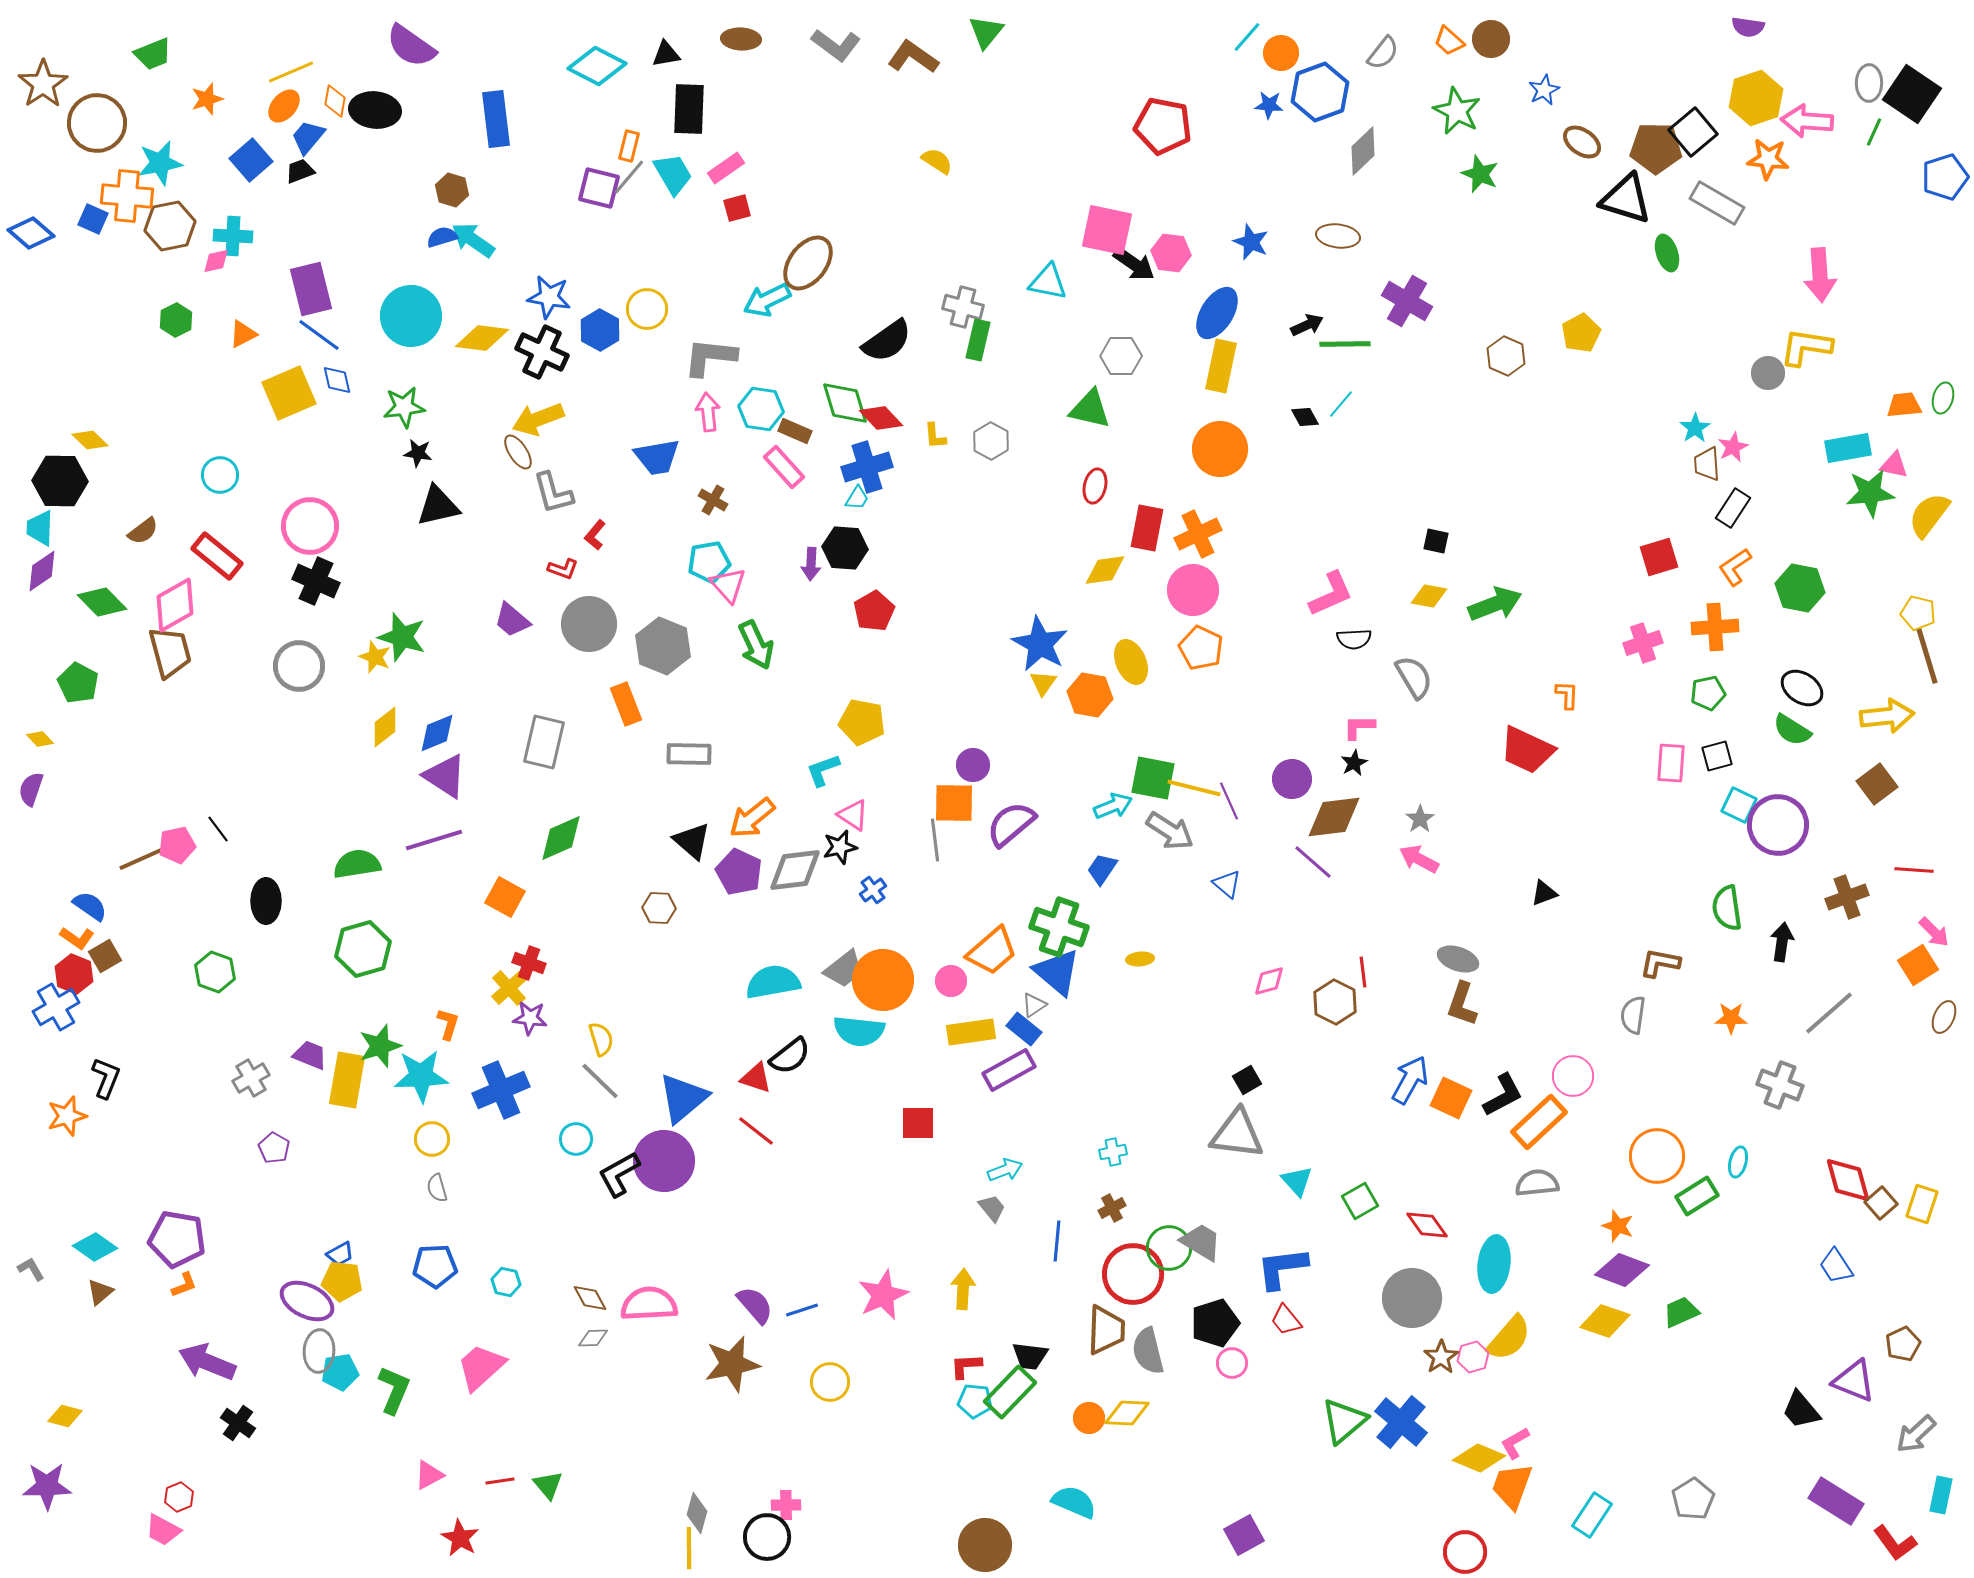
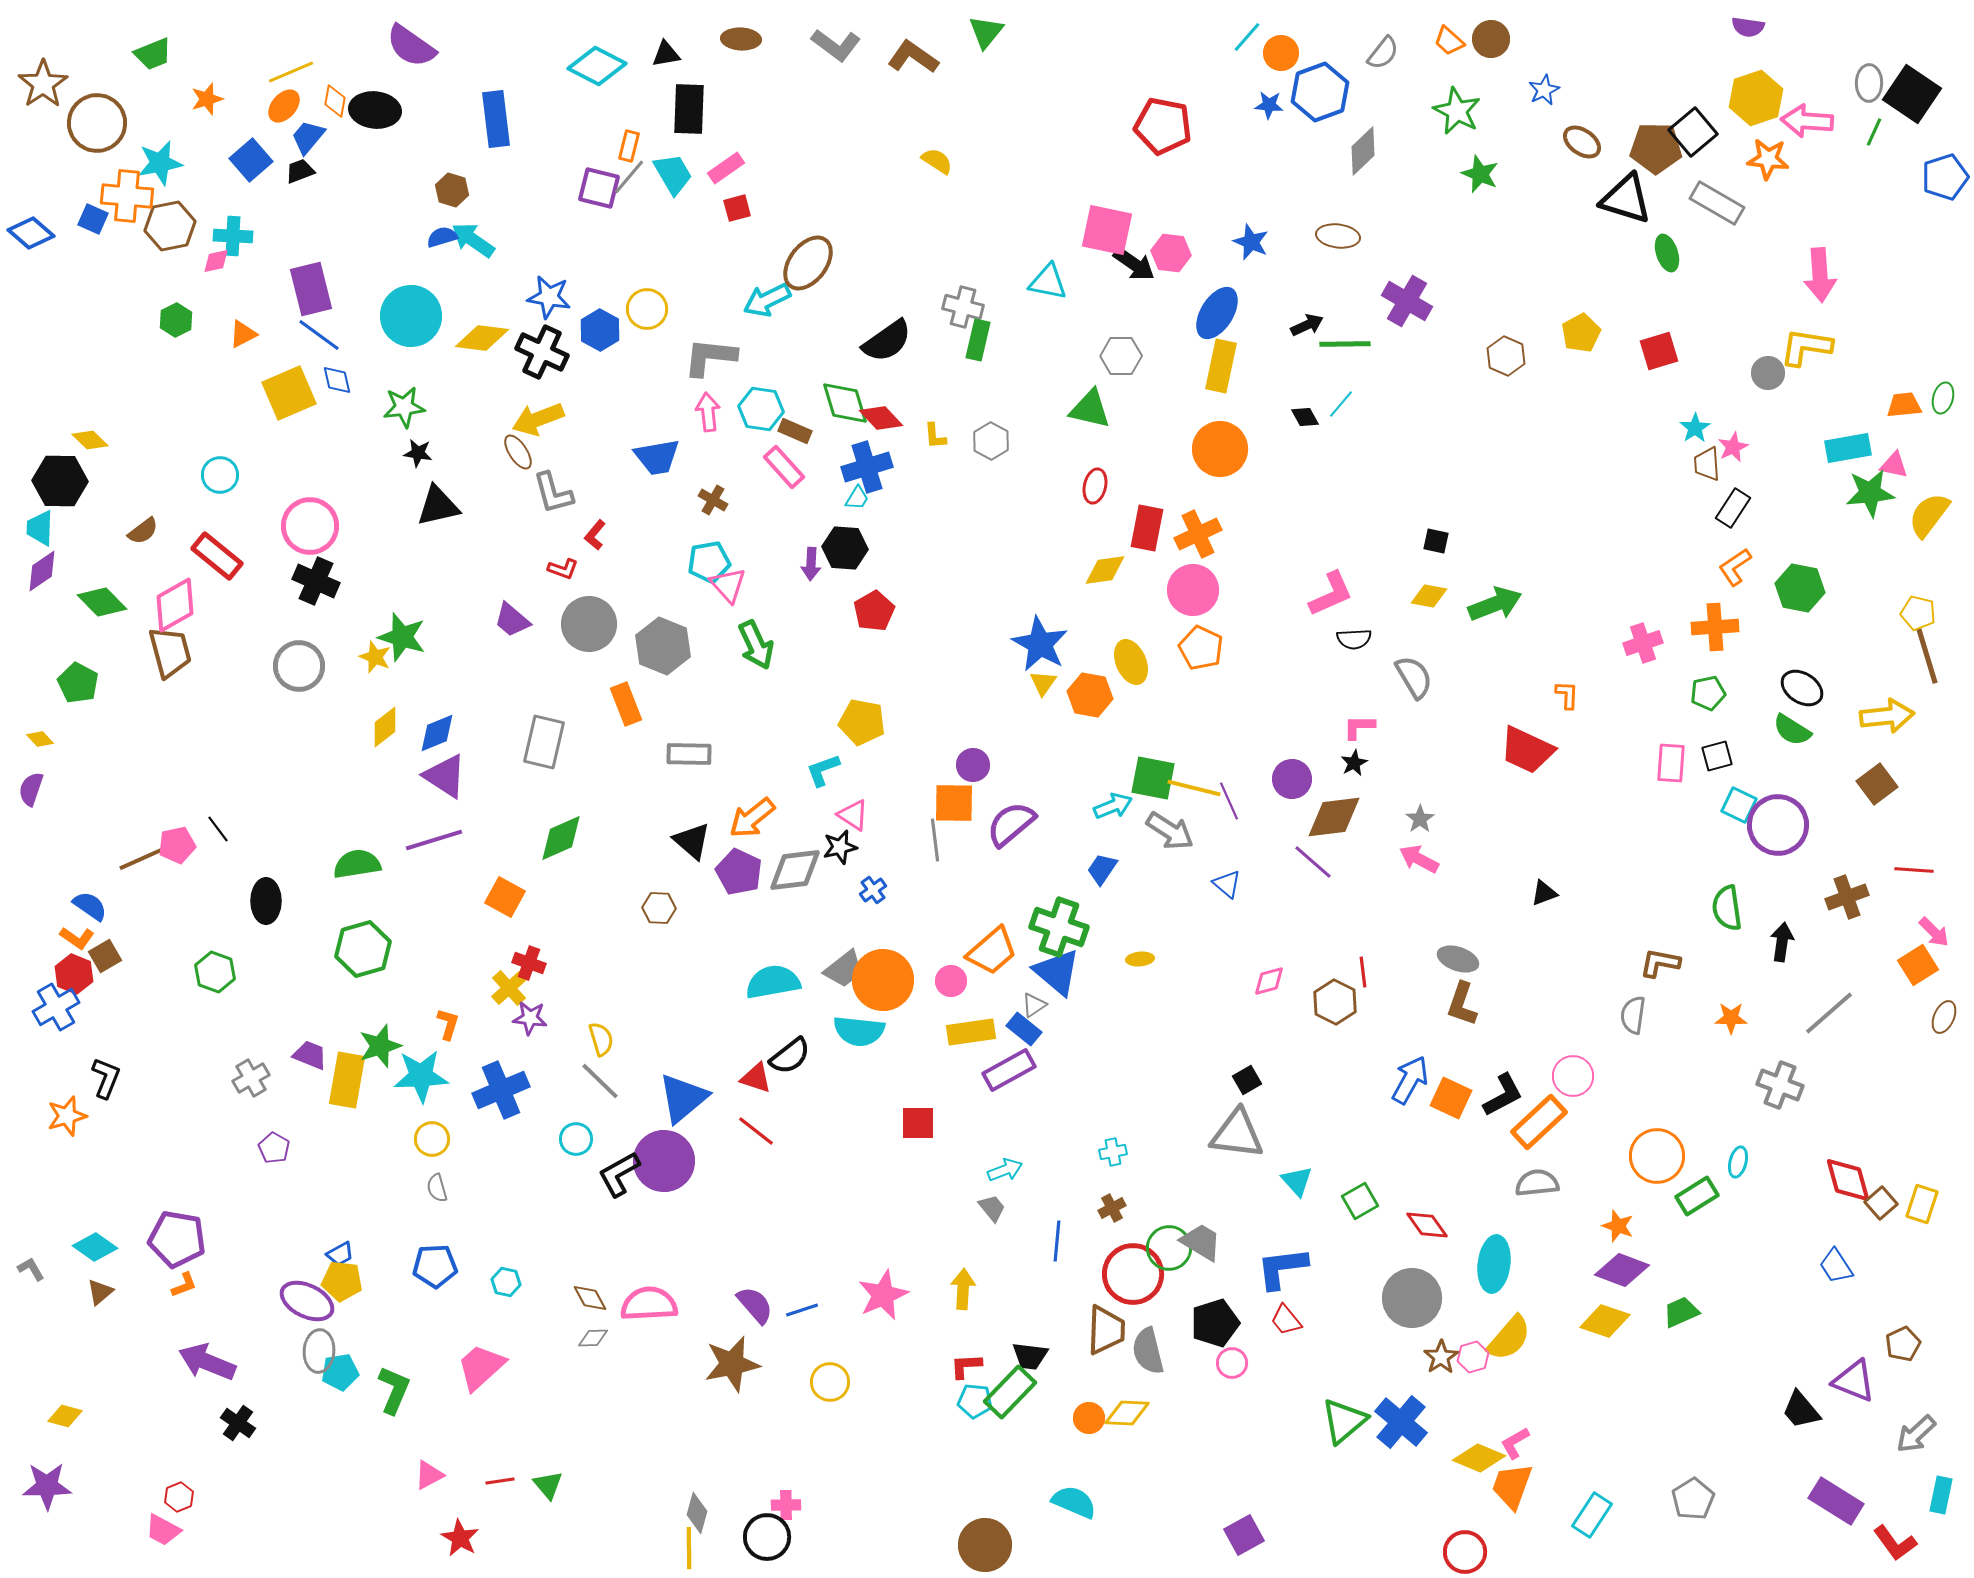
red square at (1659, 557): moved 206 px up
